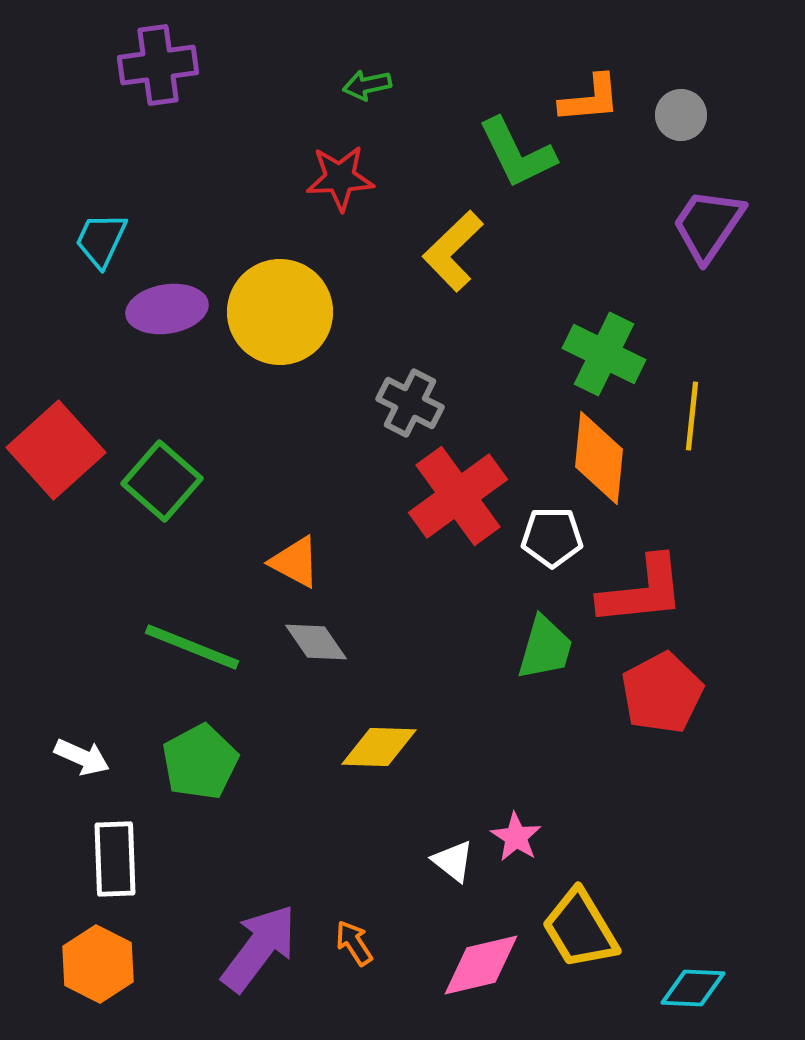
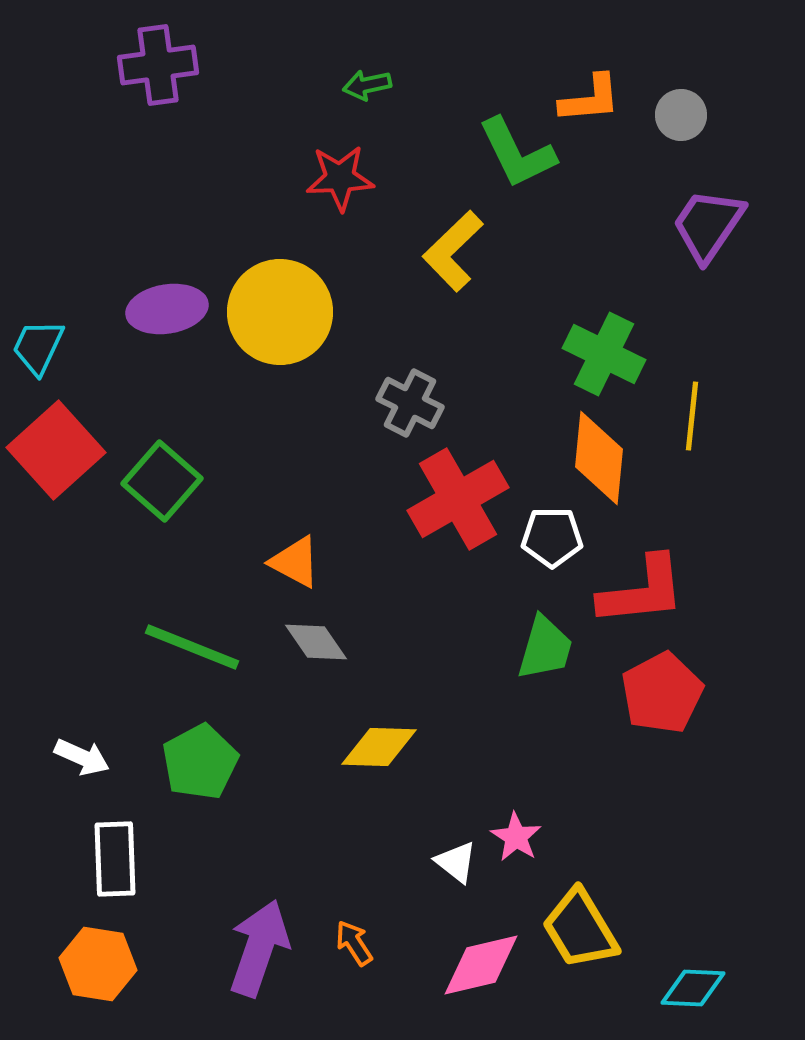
cyan trapezoid: moved 63 px left, 107 px down
red cross: moved 3 px down; rotated 6 degrees clockwise
white triangle: moved 3 px right, 1 px down
purple arrow: rotated 18 degrees counterclockwise
orange hexagon: rotated 18 degrees counterclockwise
